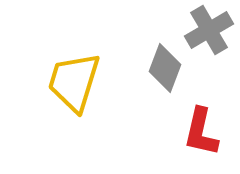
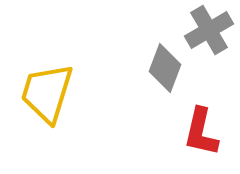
yellow trapezoid: moved 27 px left, 11 px down
